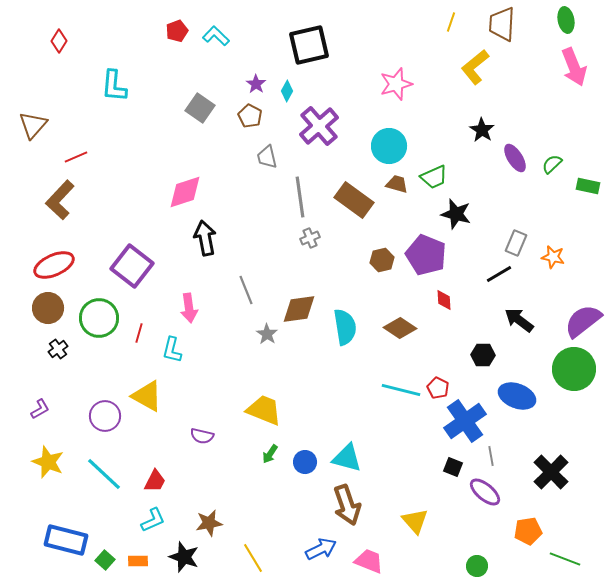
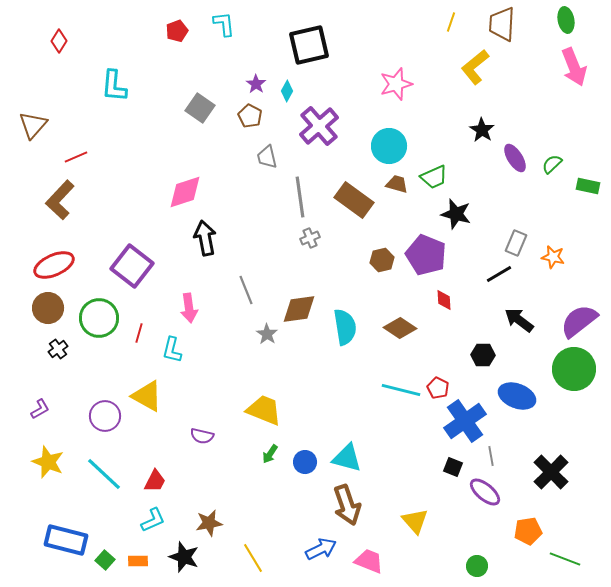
cyan L-shape at (216, 36): moved 8 px right, 12 px up; rotated 40 degrees clockwise
purple semicircle at (583, 321): moved 4 px left
